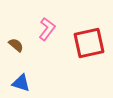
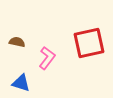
pink L-shape: moved 29 px down
brown semicircle: moved 1 px right, 3 px up; rotated 28 degrees counterclockwise
